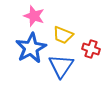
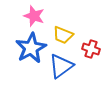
blue triangle: rotated 20 degrees clockwise
